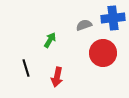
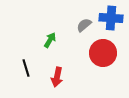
blue cross: moved 2 px left; rotated 10 degrees clockwise
gray semicircle: rotated 21 degrees counterclockwise
